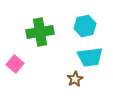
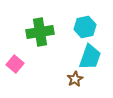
cyan hexagon: moved 1 px down
cyan trapezoid: rotated 64 degrees counterclockwise
